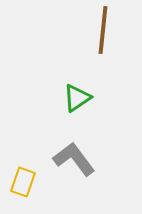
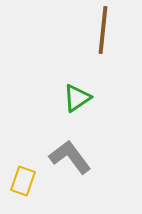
gray L-shape: moved 4 px left, 2 px up
yellow rectangle: moved 1 px up
